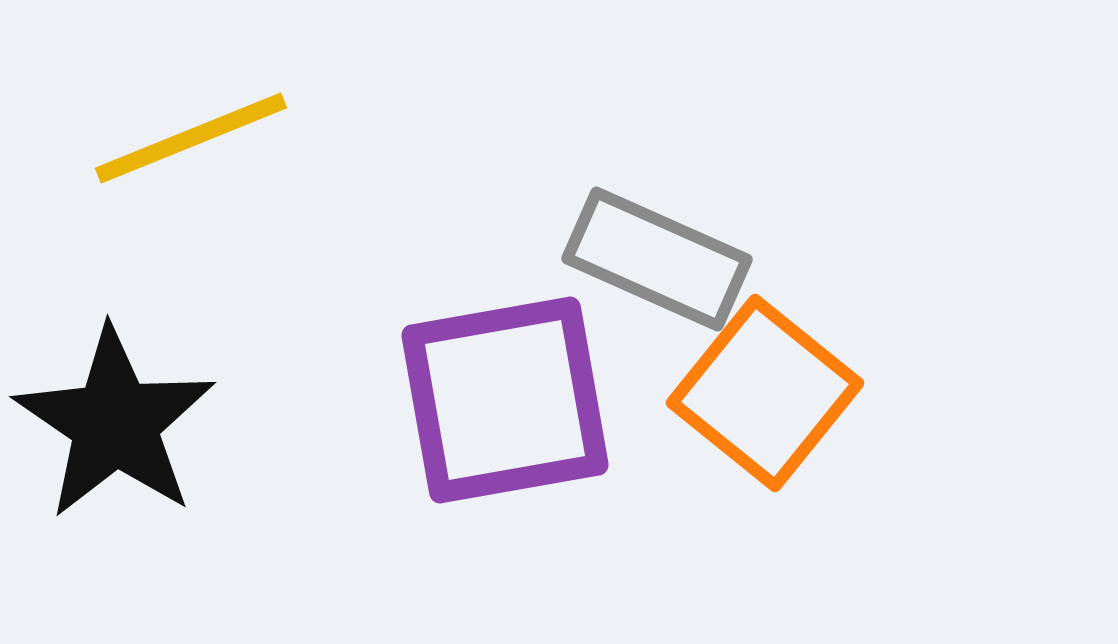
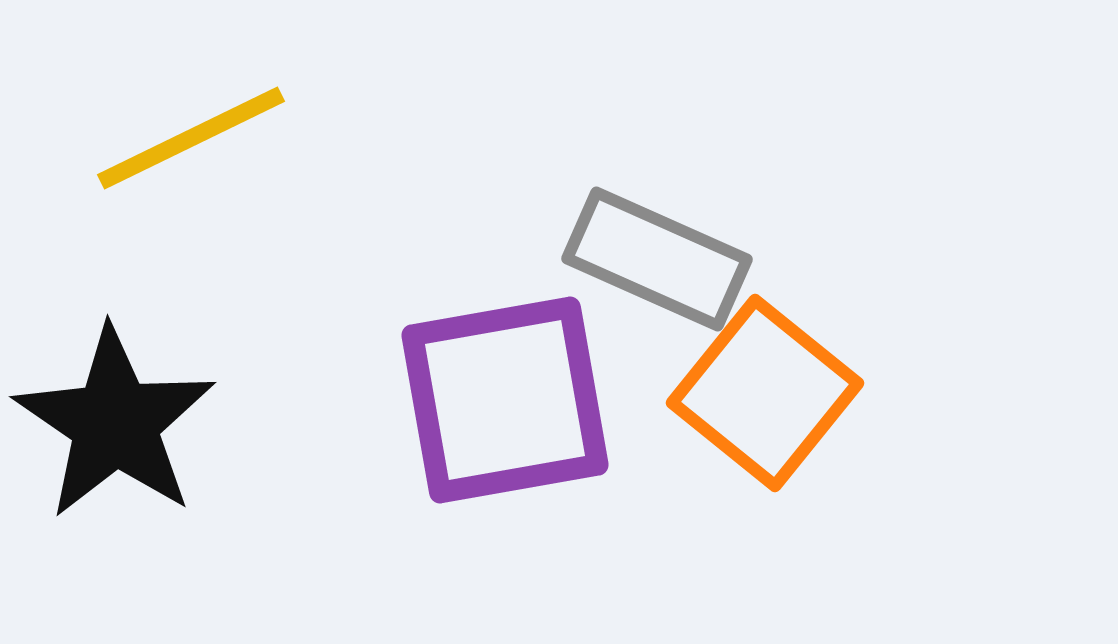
yellow line: rotated 4 degrees counterclockwise
